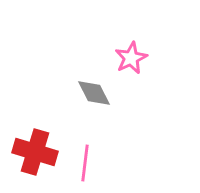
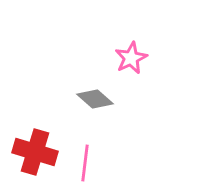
gray diamond: moved 1 px right, 6 px down; rotated 21 degrees counterclockwise
